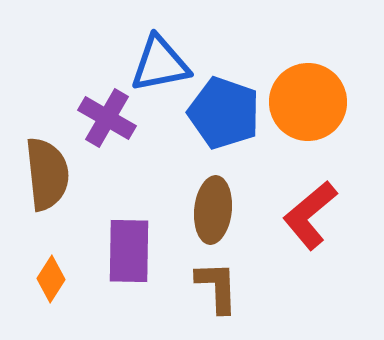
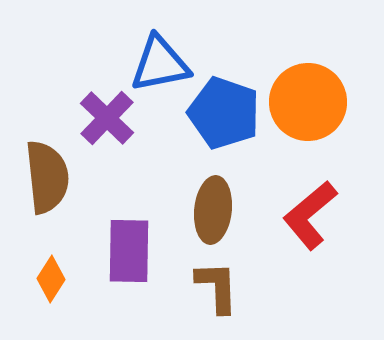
purple cross: rotated 14 degrees clockwise
brown semicircle: moved 3 px down
